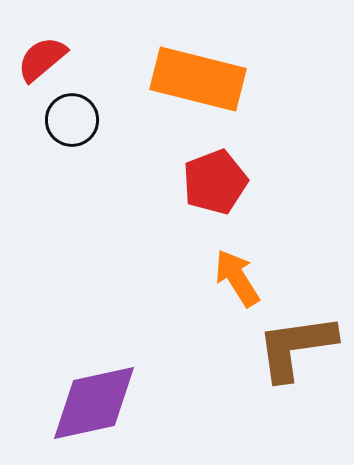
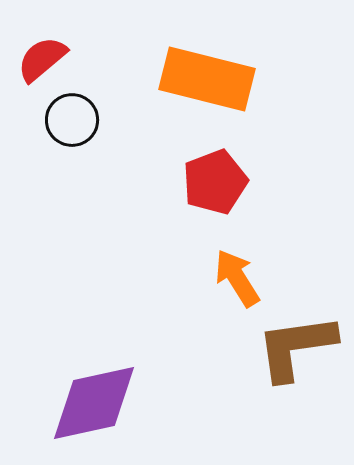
orange rectangle: moved 9 px right
